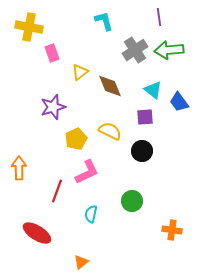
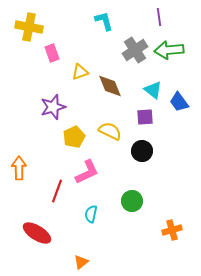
yellow triangle: rotated 18 degrees clockwise
yellow pentagon: moved 2 px left, 2 px up
orange cross: rotated 24 degrees counterclockwise
